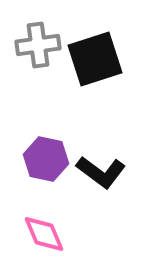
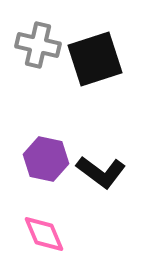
gray cross: rotated 21 degrees clockwise
